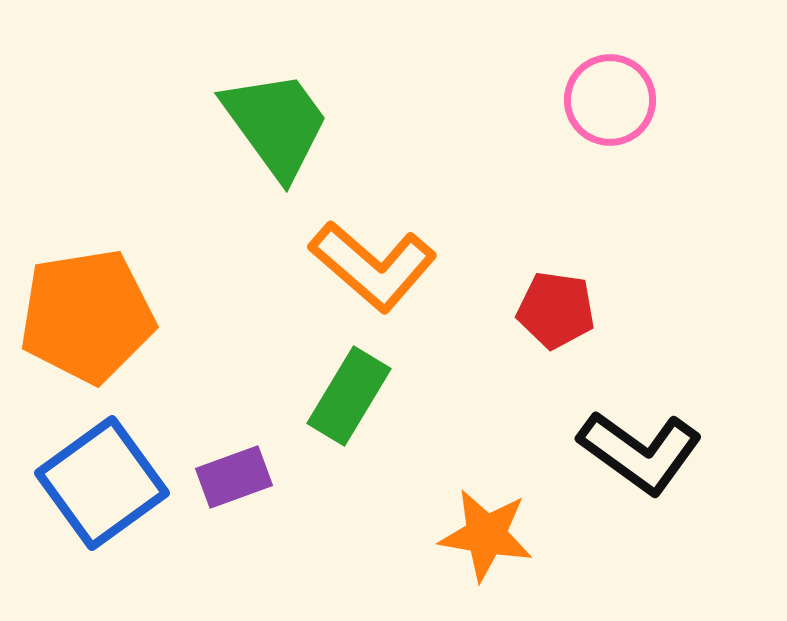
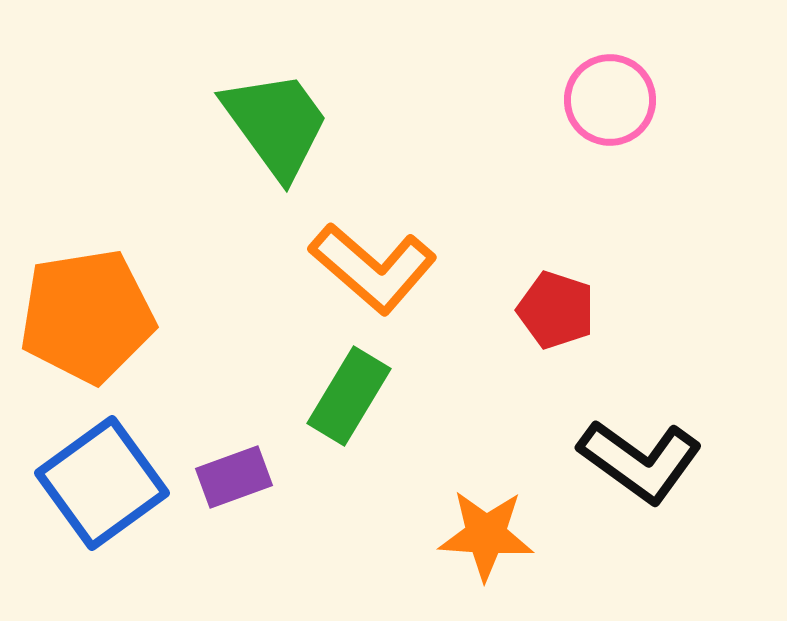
orange L-shape: moved 2 px down
red pentagon: rotated 10 degrees clockwise
black L-shape: moved 9 px down
orange star: rotated 6 degrees counterclockwise
